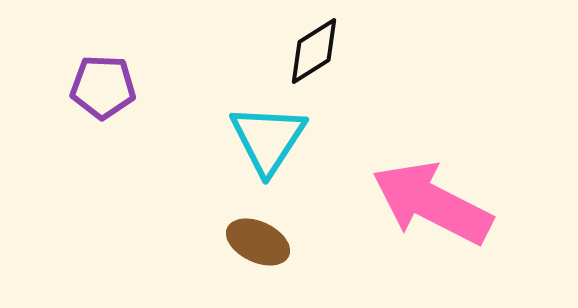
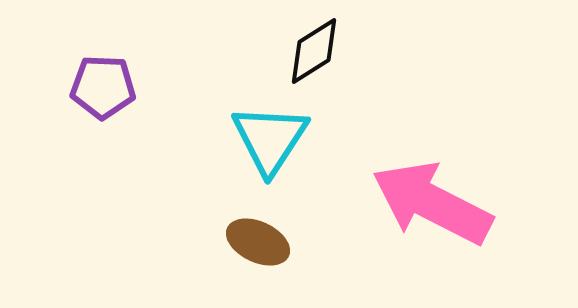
cyan triangle: moved 2 px right
